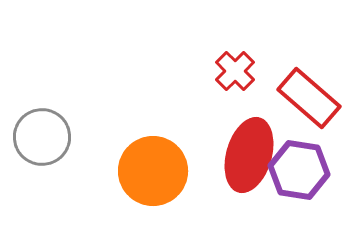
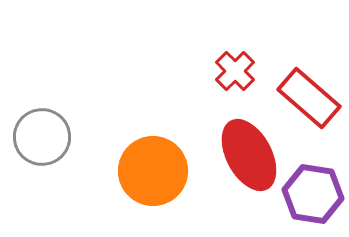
red ellipse: rotated 44 degrees counterclockwise
purple hexagon: moved 14 px right, 24 px down
